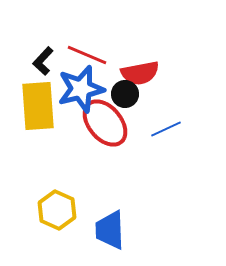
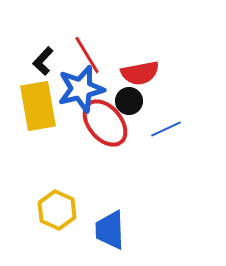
red line: rotated 36 degrees clockwise
black circle: moved 4 px right, 7 px down
yellow rectangle: rotated 6 degrees counterclockwise
